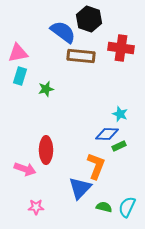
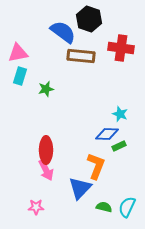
pink arrow: moved 21 px right, 1 px down; rotated 45 degrees clockwise
